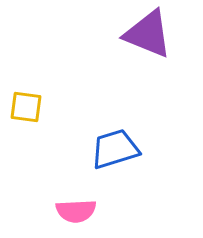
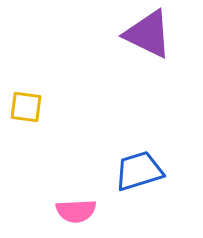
purple triangle: rotated 4 degrees clockwise
blue trapezoid: moved 24 px right, 22 px down
